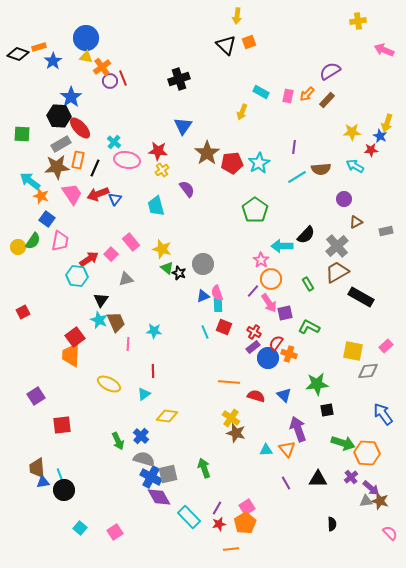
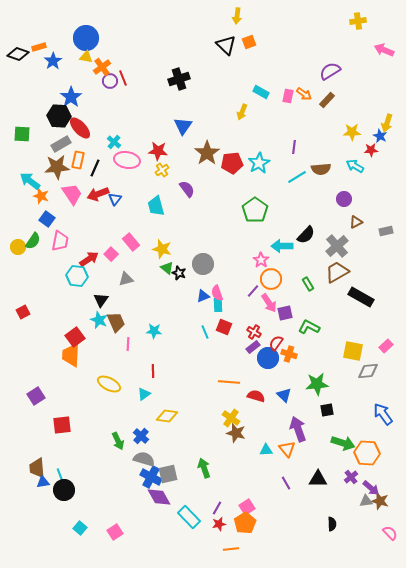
orange arrow at (307, 94): moved 3 px left; rotated 98 degrees counterclockwise
